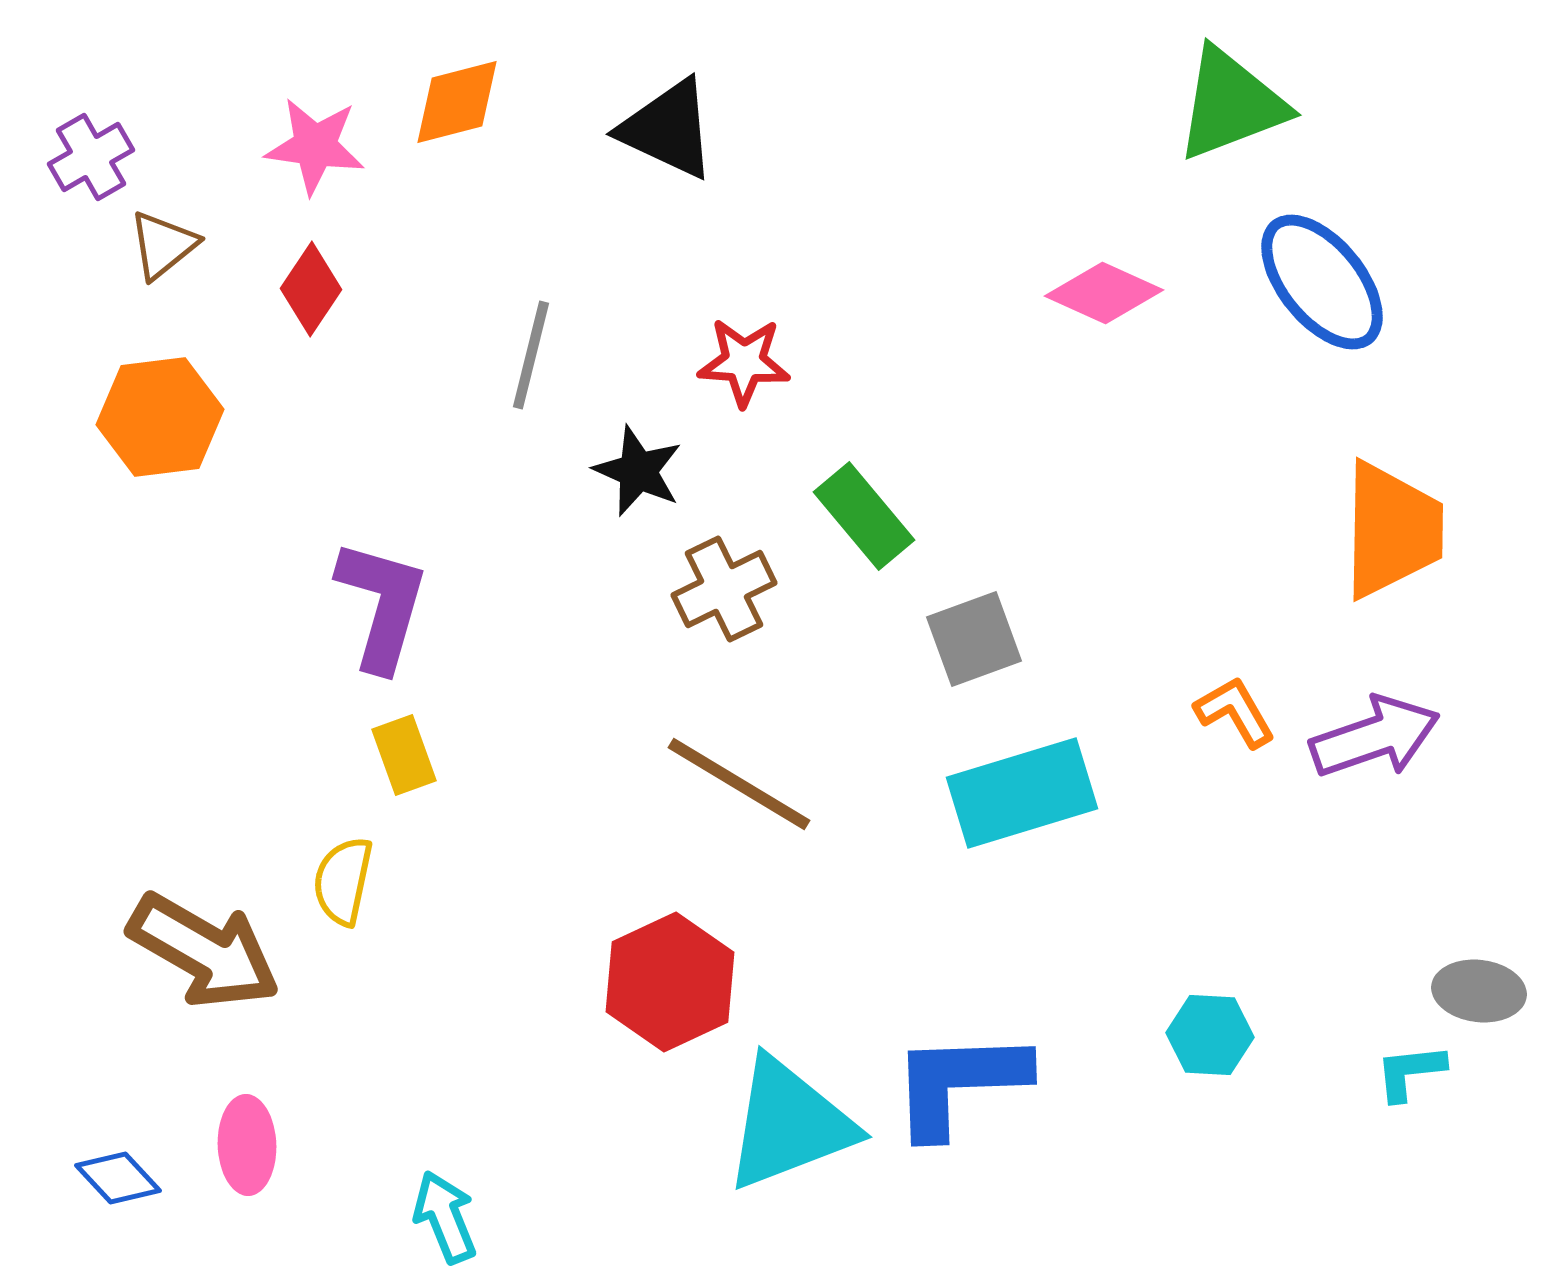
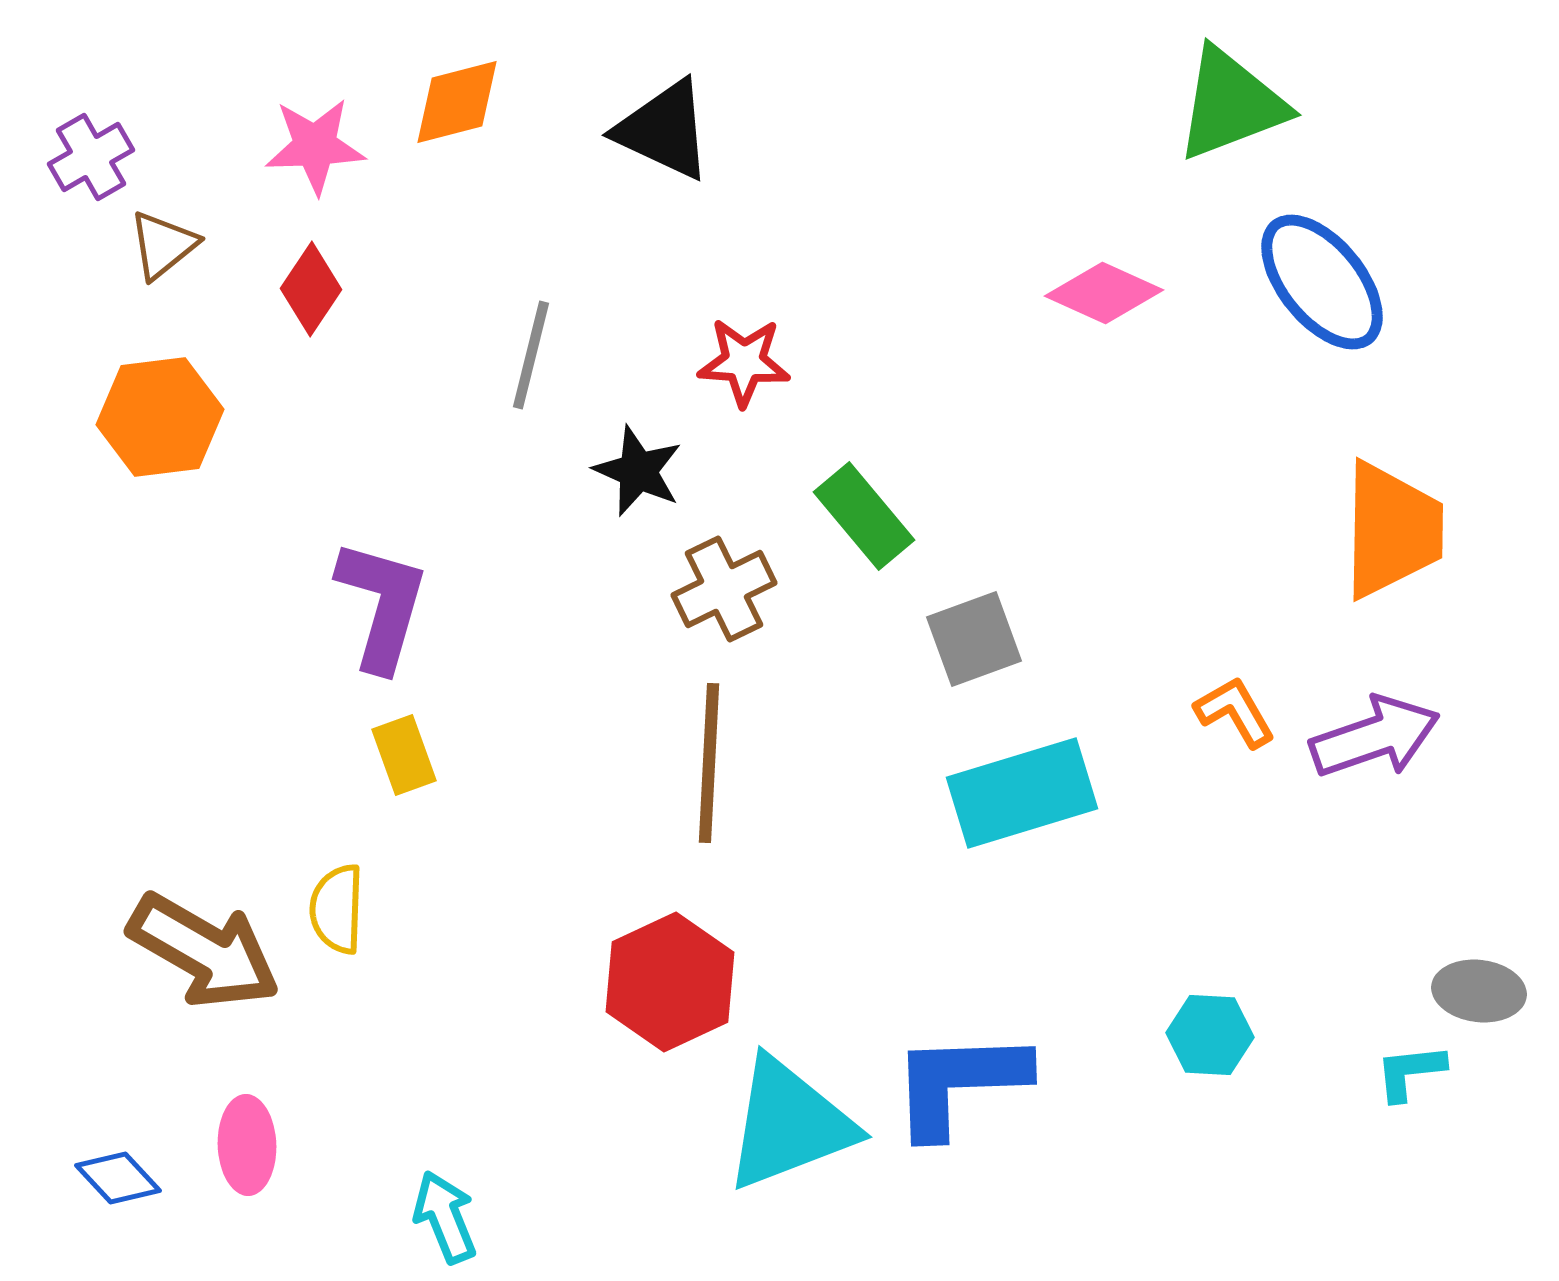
black triangle: moved 4 px left, 1 px down
pink star: rotated 10 degrees counterclockwise
brown line: moved 30 px left, 21 px up; rotated 62 degrees clockwise
yellow semicircle: moved 6 px left, 28 px down; rotated 10 degrees counterclockwise
